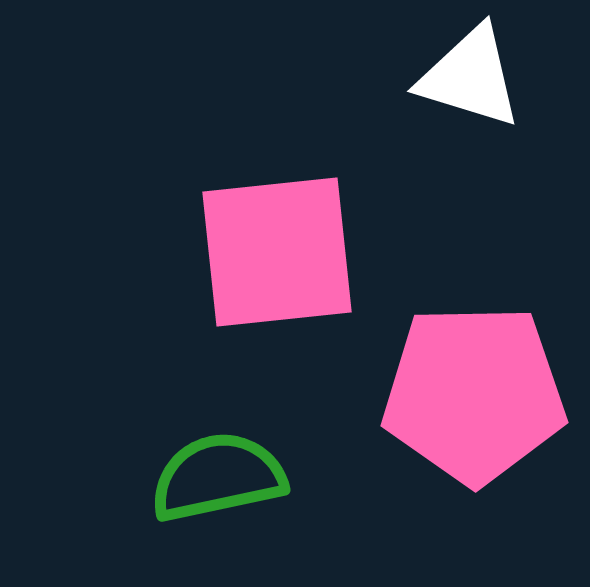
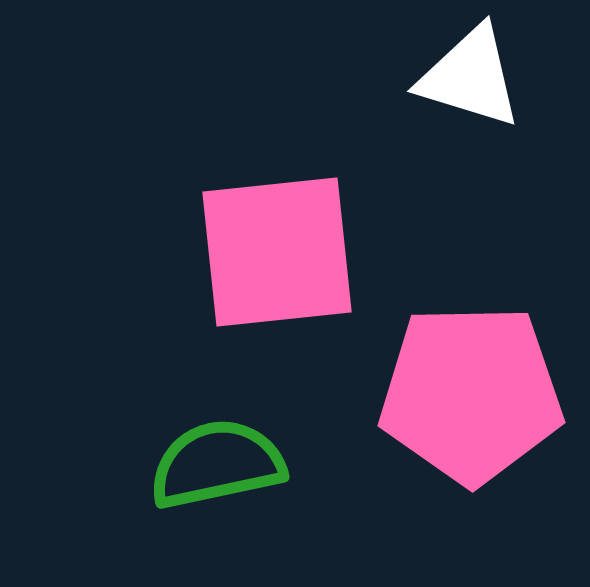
pink pentagon: moved 3 px left
green semicircle: moved 1 px left, 13 px up
